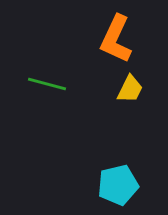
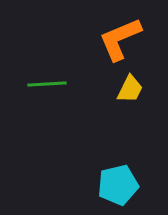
orange L-shape: moved 4 px right; rotated 42 degrees clockwise
green line: rotated 18 degrees counterclockwise
